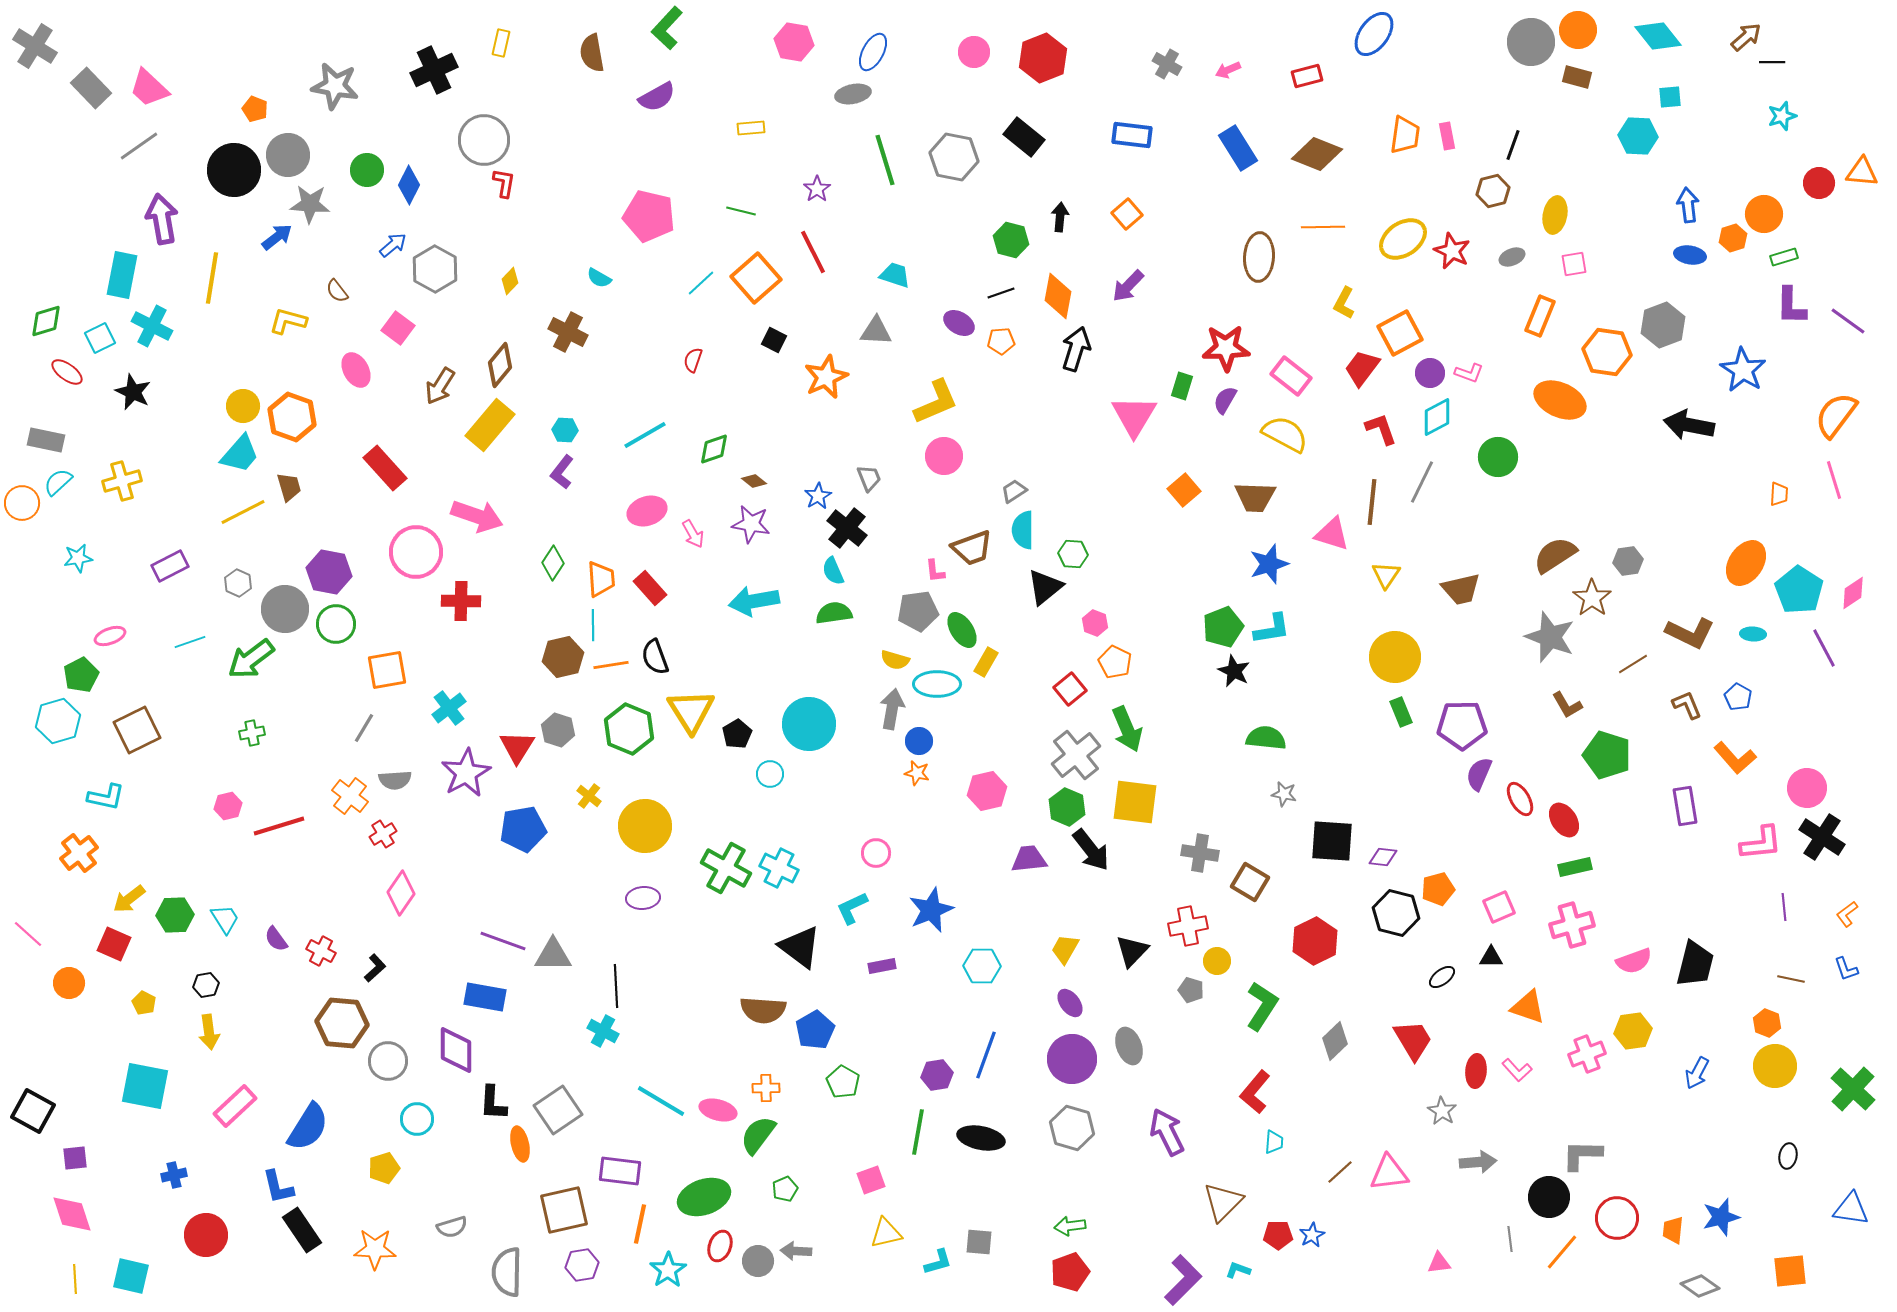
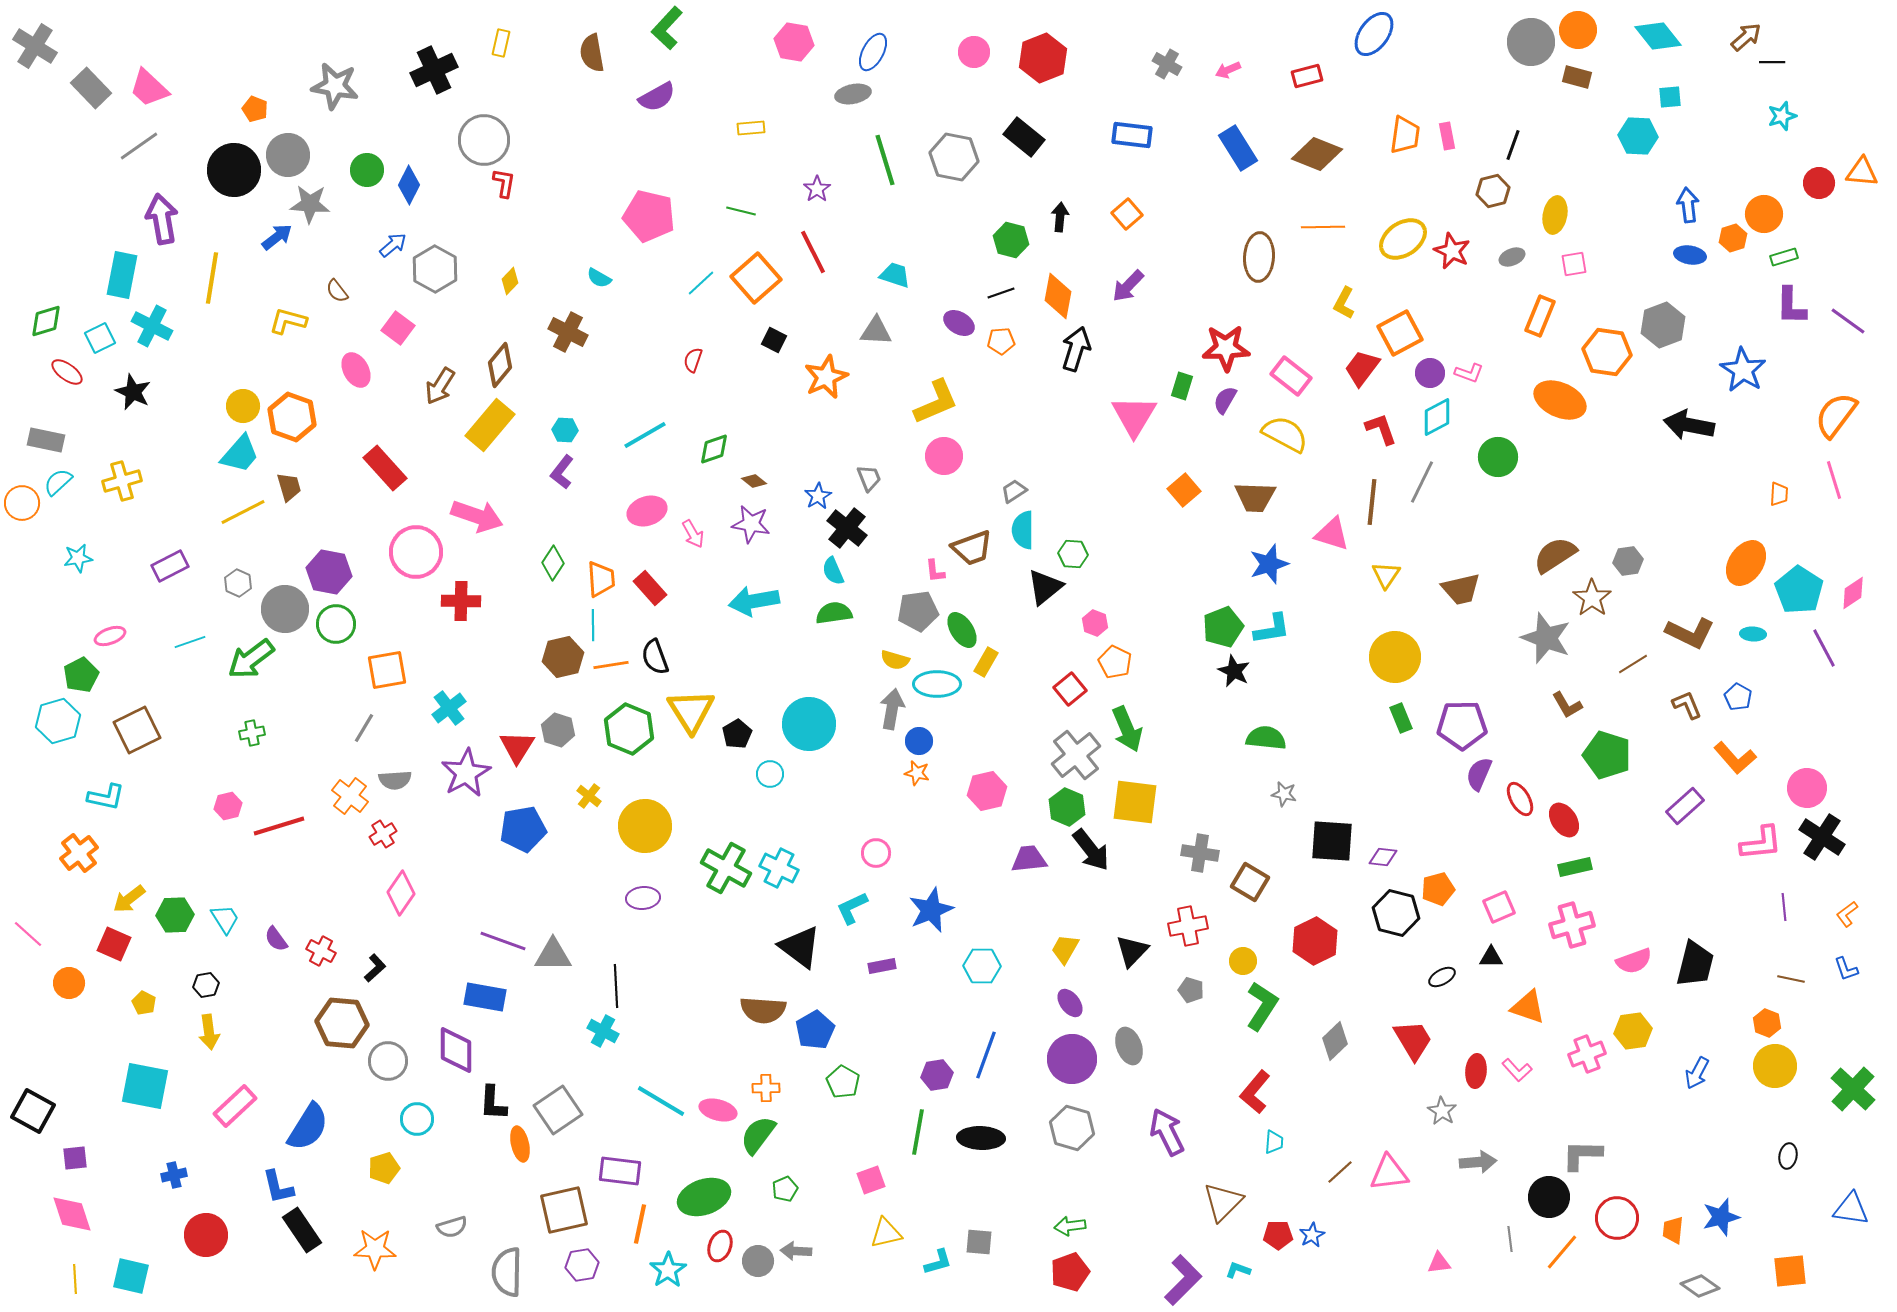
gray star at (1550, 637): moved 4 px left, 1 px down
green rectangle at (1401, 712): moved 6 px down
purple rectangle at (1685, 806): rotated 57 degrees clockwise
yellow circle at (1217, 961): moved 26 px right
black ellipse at (1442, 977): rotated 8 degrees clockwise
black ellipse at (981, 1138): rotated 9 degrees counterclockwise
